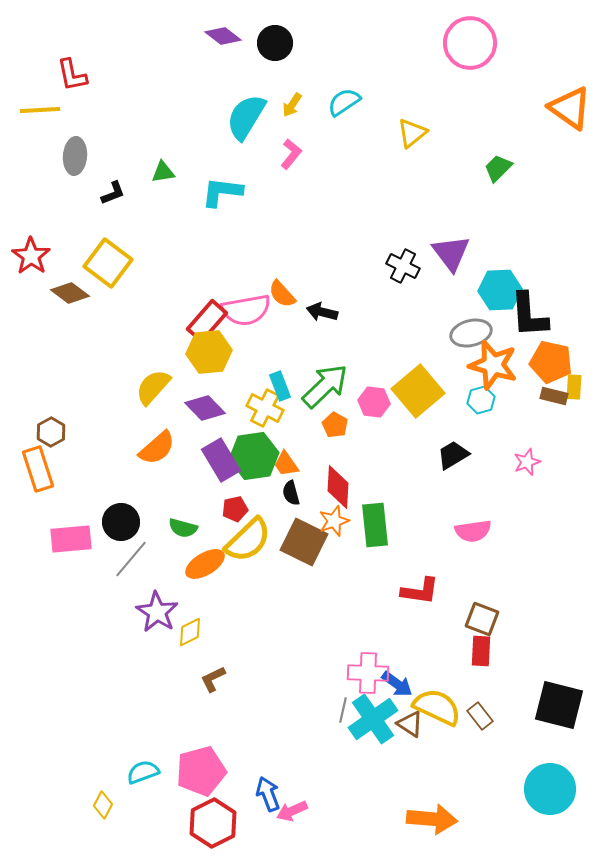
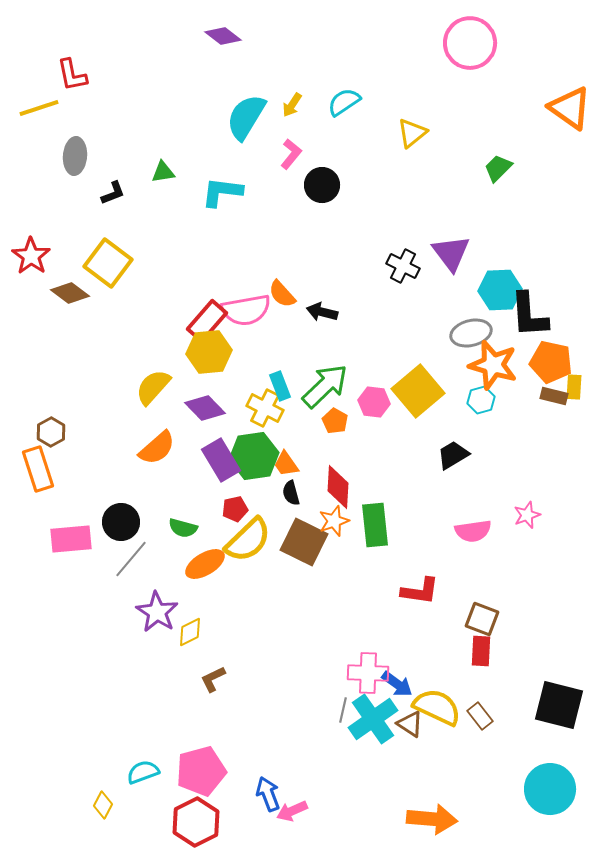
black circle at (275, 43): moved 47 px right, 142 px down
yellow line at (40, 110): moved 1 px left, 2 px up; rotated 15 degrees counterclockwise
orange pentagon at (335, 425): moved 4 px up
pink star at (527, 462): moved 53 px down
red hexagon at (213, 823): moved 17 px left, 1 px up
